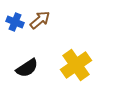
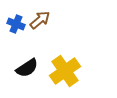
blue cross: moved 1 px right, 2 px down
yellow cross: moved 11 px left, 6 px down
